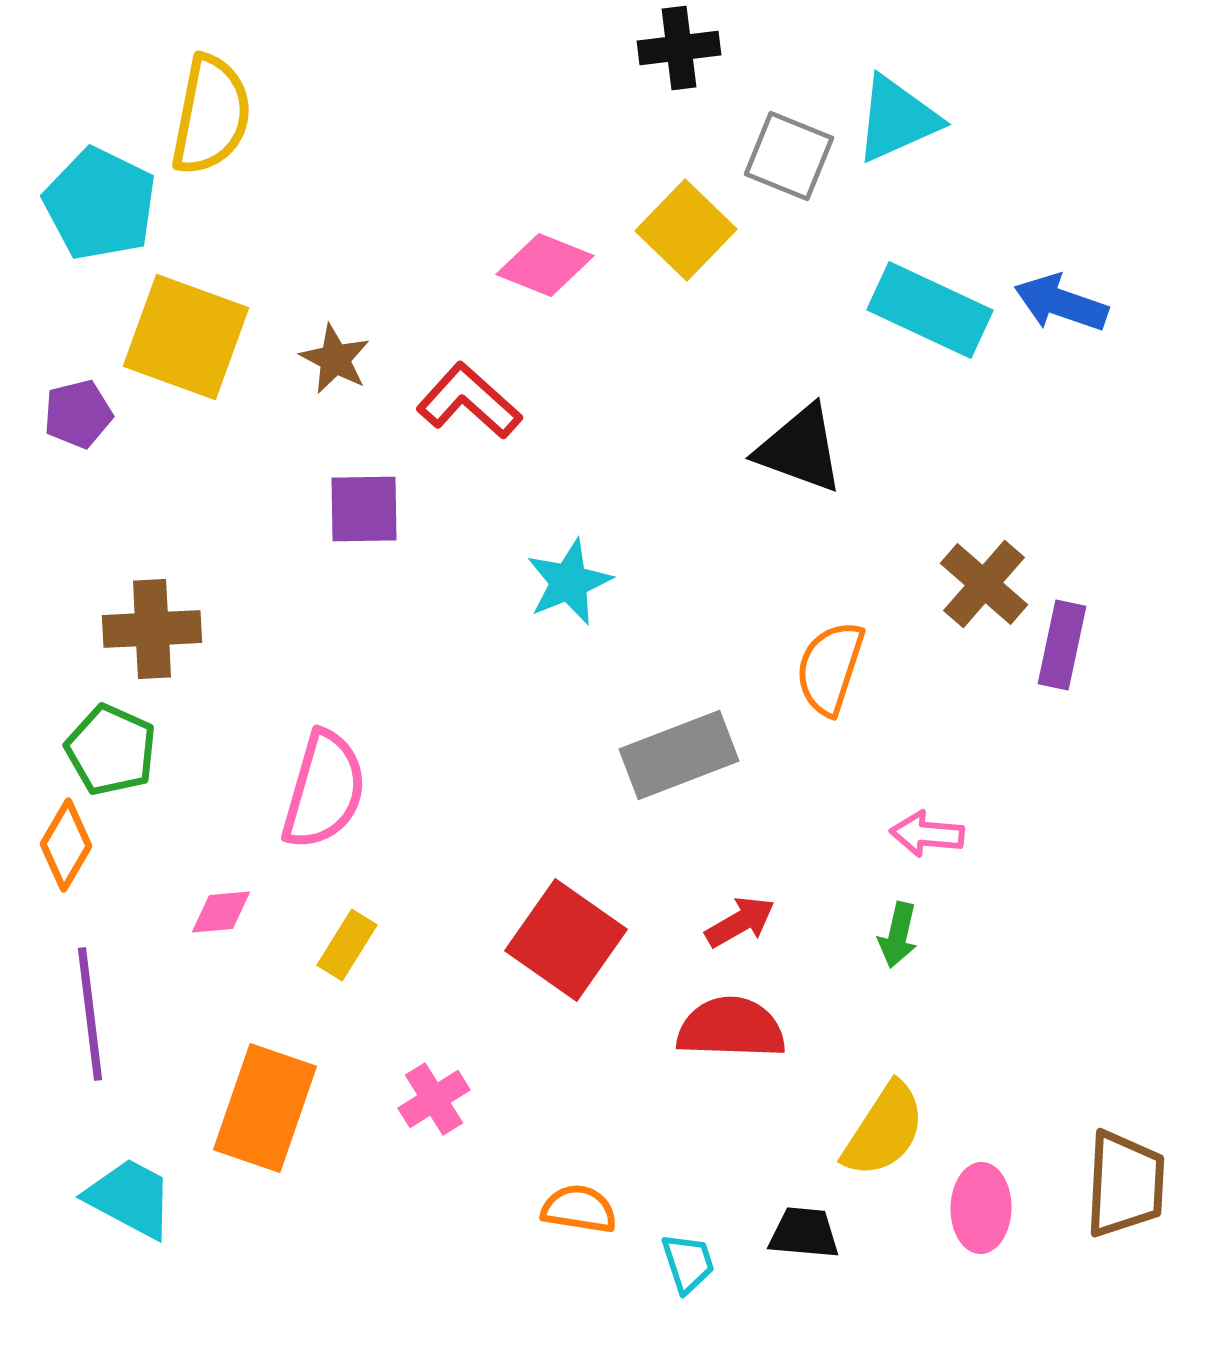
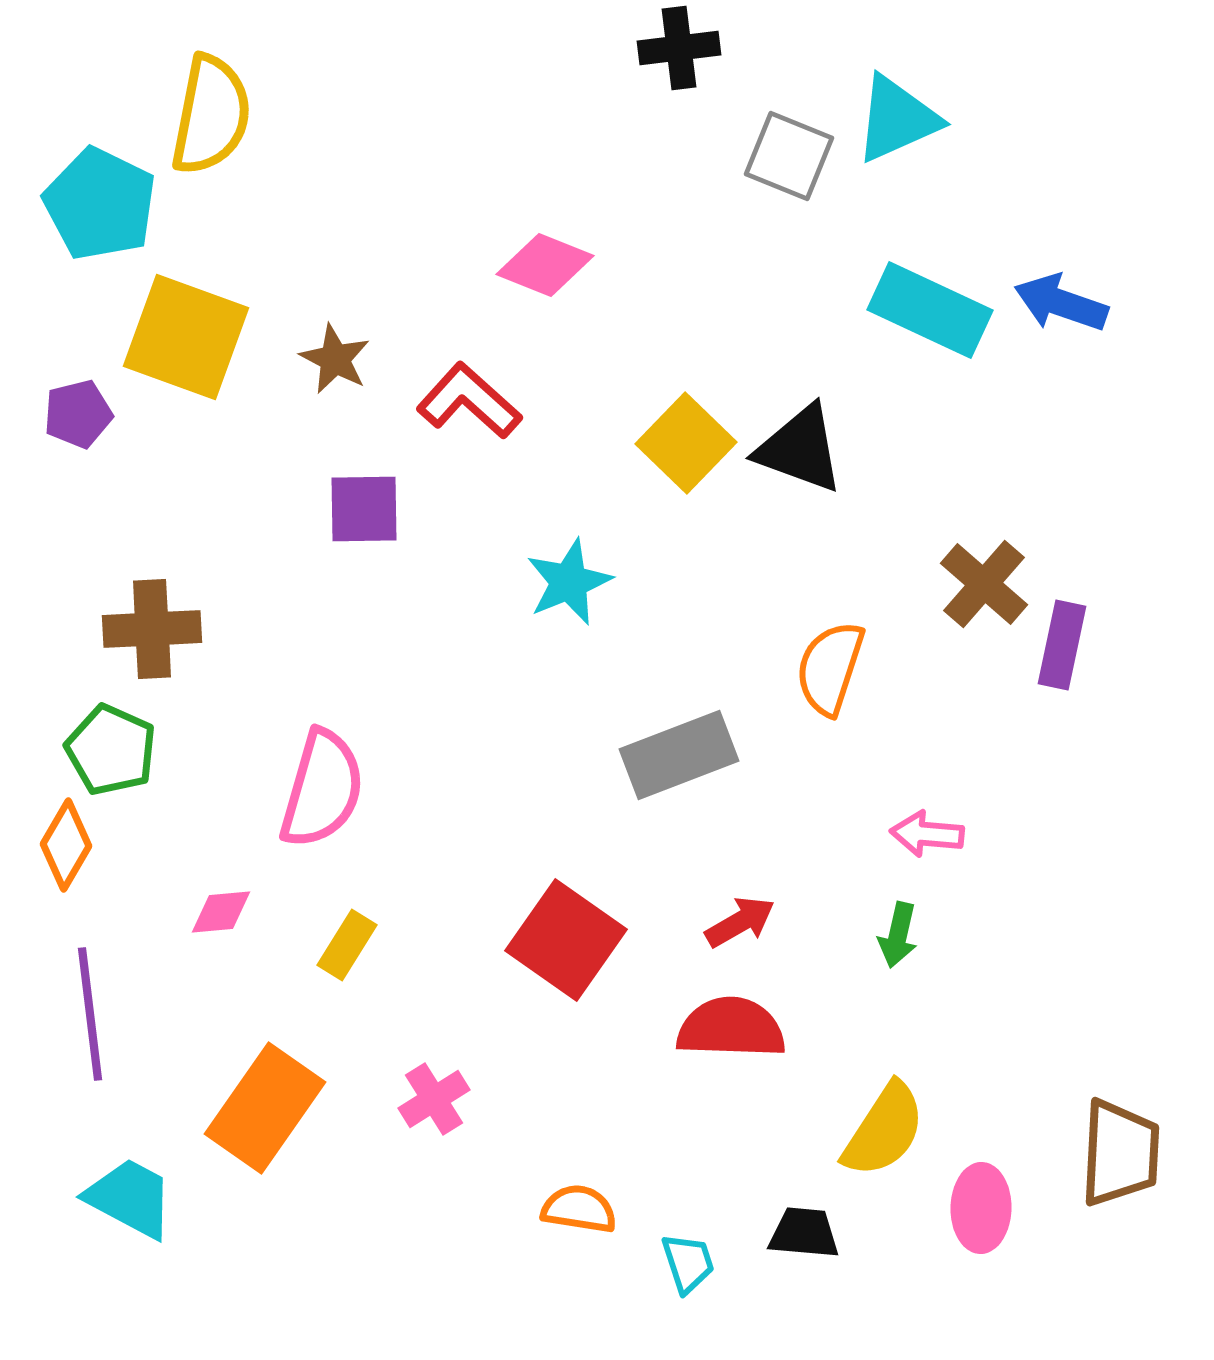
yellow square at (686, 230): moved 213 px down
pink semicircle at (324, 790): moved 2 px left, 1 px up
orange rectangle at (265, 1108): rotated 16 degrees clockwise
brown trapezoid at (1125, 1184): moved 5 px left, 31 px up
